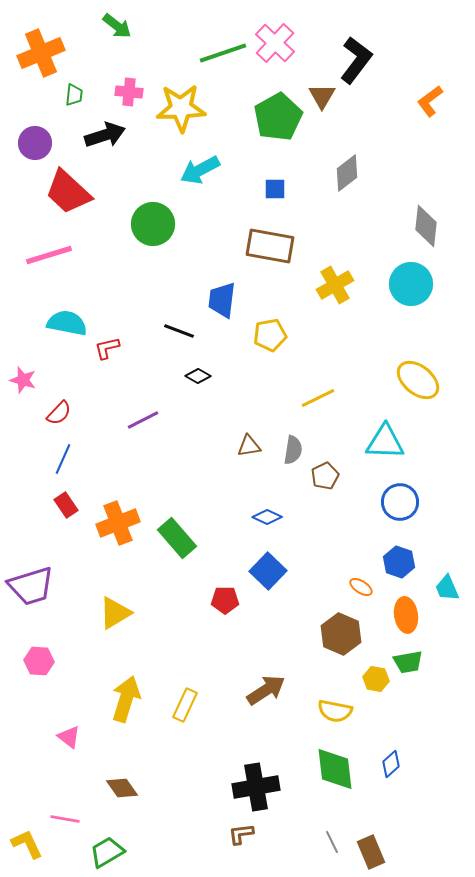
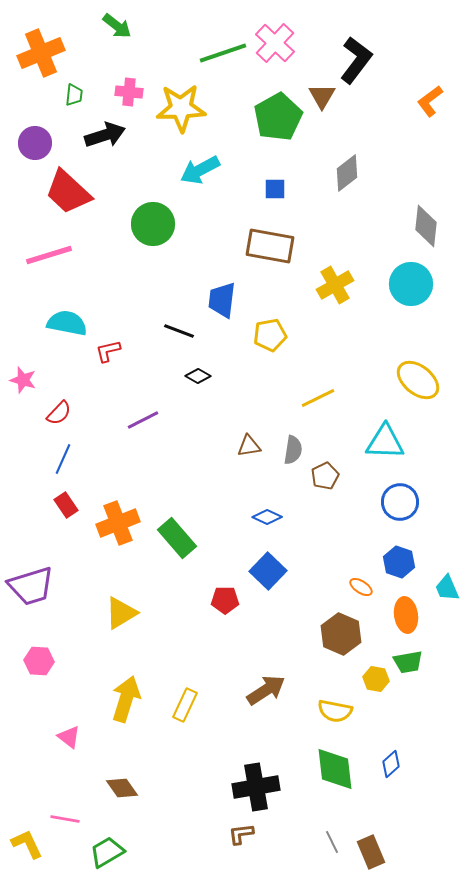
red L-shape at (107, 348): moved 1 px right, 3 px down
yellow triangle at (115, 613): moved 6 px right
